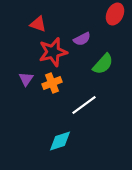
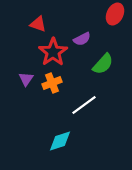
red star: rotated 20 degrees counterclockwise
